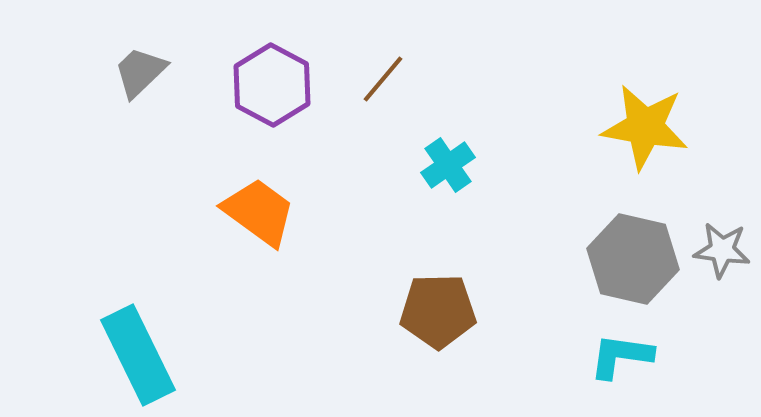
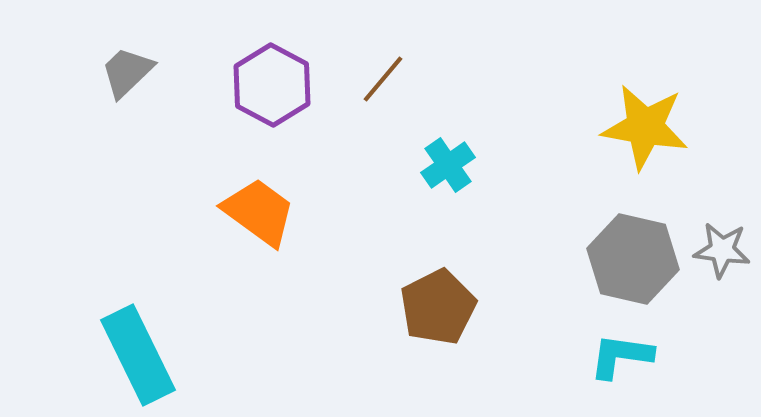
gray trapezoid: moved 13 px left
brown pentagon: moved 4 px up; rotated 26 degrees counterclockwise
